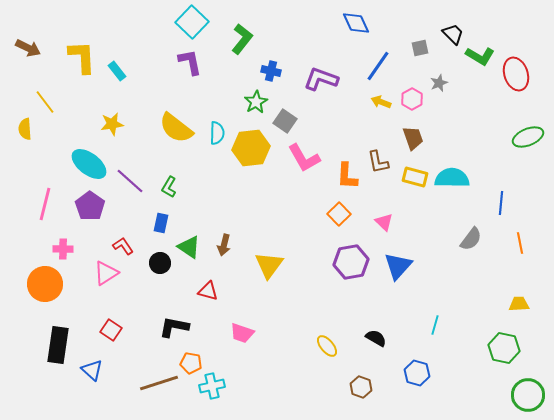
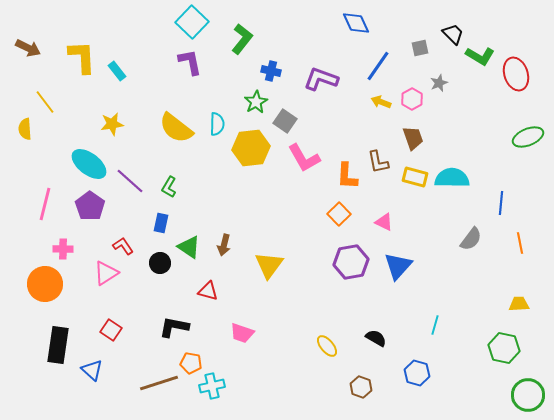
cyan semicircle at (217, 133): moved 9 px up
pink triangle at (384, 222): rotated 18 degrees counterclockwise
